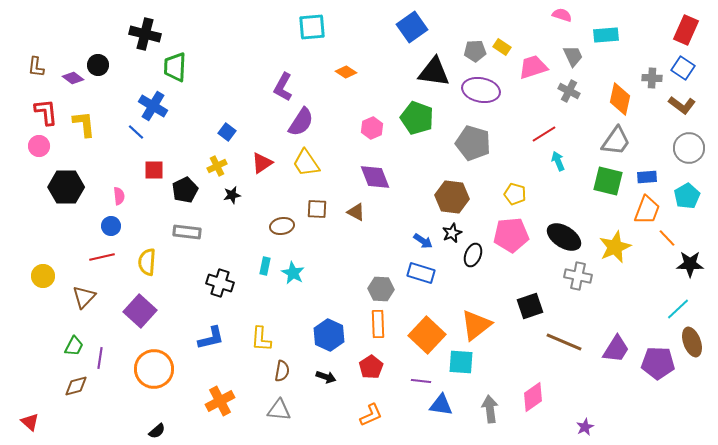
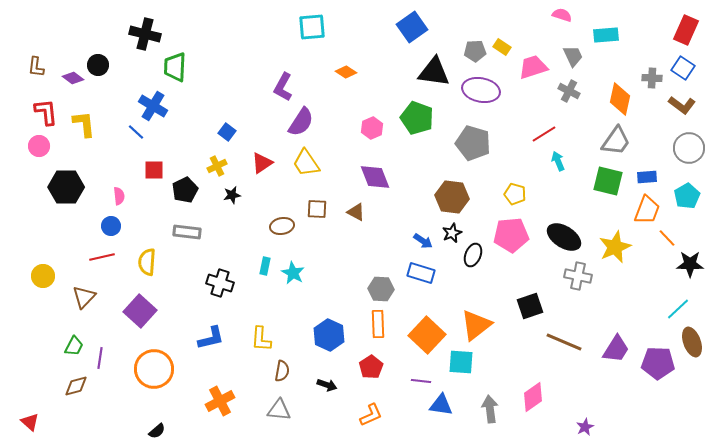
black arrow at (326, 377): moved 1 px right, 8 px down
